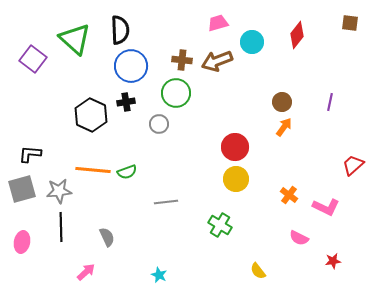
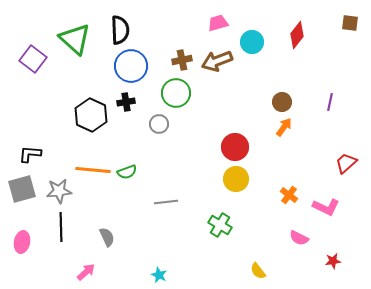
brown cross: rotated 18 degrees counterclockwise
red trapezoid: moved 7 px left, 2 px up
